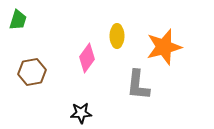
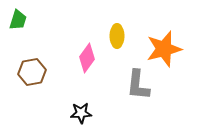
orange star: moved 2 px down
